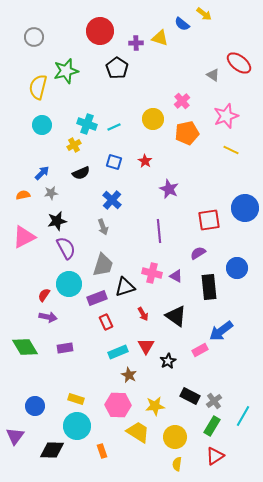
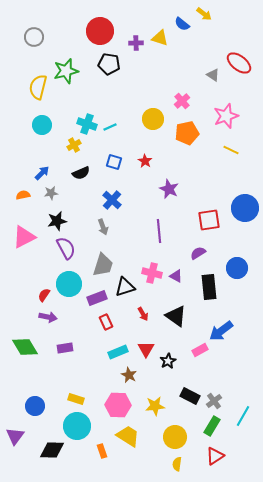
black pentagon at (117, 68): moved 8 px left, 4 px up; rotated 25 degrees counterclockwise
cyan line at (114, 127): moved 4 px left
red triangle at (146, 346): moved 3 px down
yellow trapezoid at (138, 432): moved 10 px left, 4 px down
